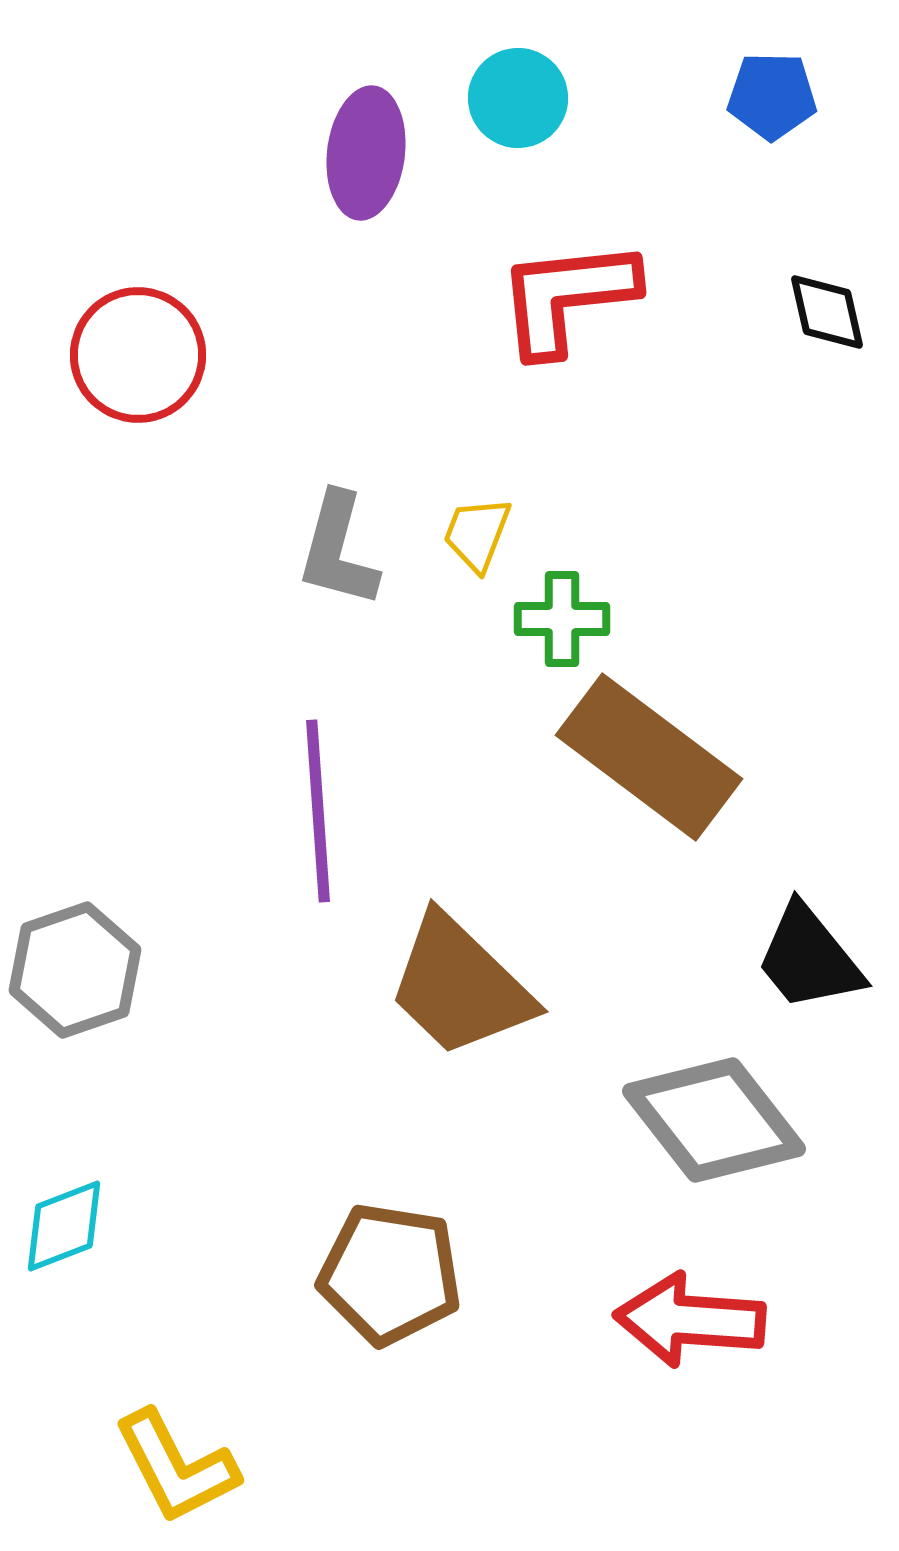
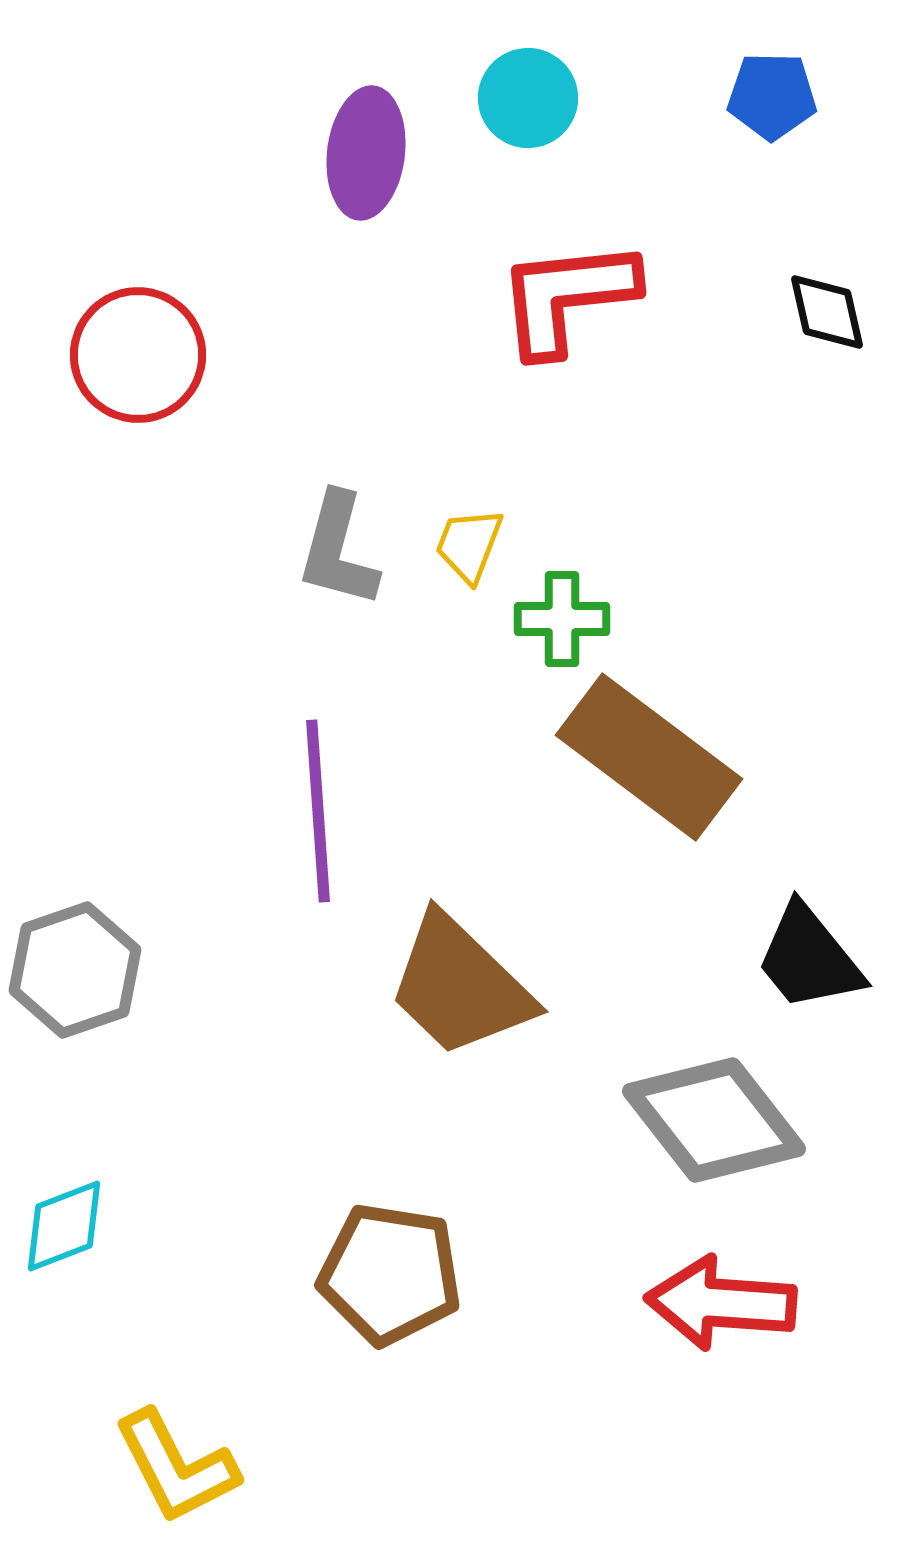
cyan circle: moved 10 px right
yellow trapezoid: moved 8 px left, 11 px down
red arrow: moved 31 px right, 17 px up
